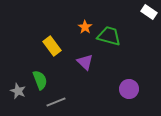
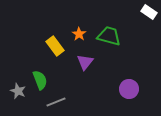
orange star: moved 6 px left, 7 px down
yellow rectangle: moved 3 px right
purple triangle: rotated 24 degrees clockwise
